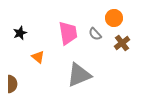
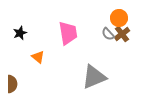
orange circle: moved 5 px right
gray semicircle: moved 13 px right
brown cross: moved 9 px up
gray triangle: moved 15 px right, 2 px down
